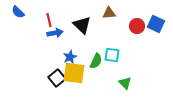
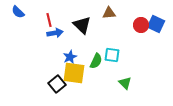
red circle: moved 4 px right, 1 px up
black square: moved 6 px down
